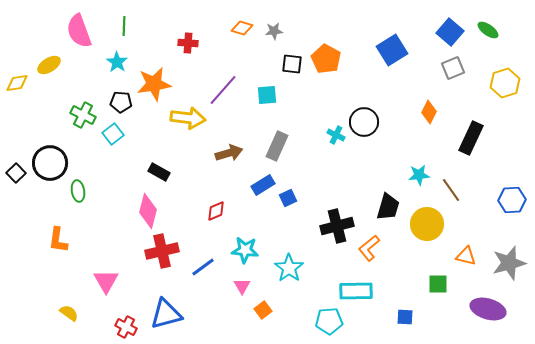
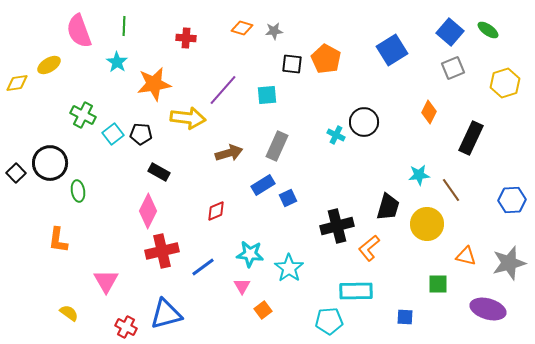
red cross at (188, 43): moved 2 px left, 5 px up
black pentagon at (121, 102): moved 20 px right, 32 px down
pink diamond at (148, 211): rotated 12 degrees clockwise
cyan star at (245, 250): moved 5 px right, 4 px down
